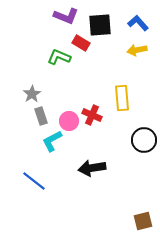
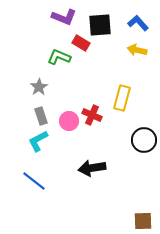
purple L-shape: moved 2 px left, 1 px down
yellow arrow: rotated 24 degrees clockwise
gray star: moved 7 px right, 7 px up
yellow rectangle: rotated 20 degrees clockwise
cyan L-shape: moved 14 px left
brown square: rotated 12 degrees clockwise
